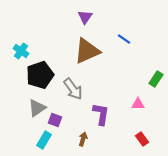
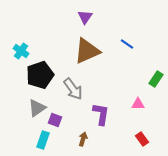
blue line: moved 3 px right, 5 px down
cyan rectangle: moved 1 px left; rotated 12 degrees counterclockwise
